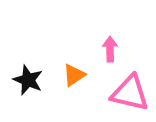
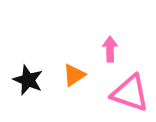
pink triangle: rotated 6 degrees clockwise
